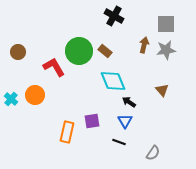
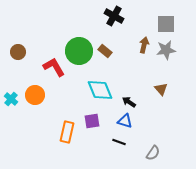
cyan diamond: moved 13 px left, 9 px down
brown triangle: moved 1 px left, 1 px up
blue triangle: rotated 42 degrees counterclockwise
